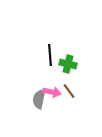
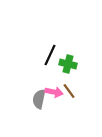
black line: rotated 30 degrees clockwise
pink arrow: moved 2 px right
